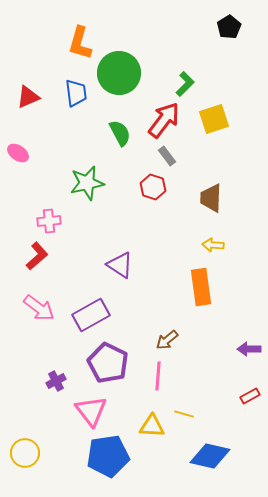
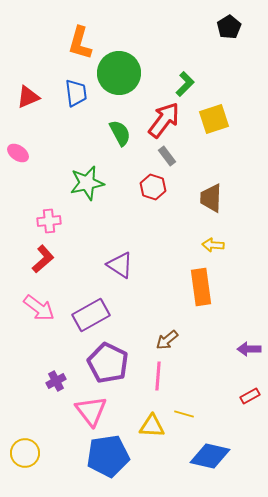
red L-shape: moved 6 px right, 3 px down
